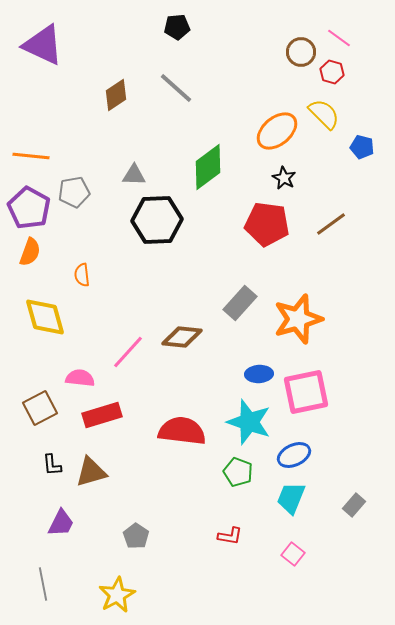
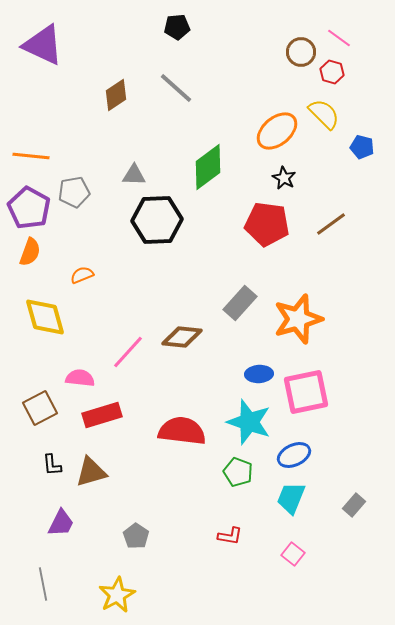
orange semicircle at (82, 275): rotated 75 degrees clockwise
